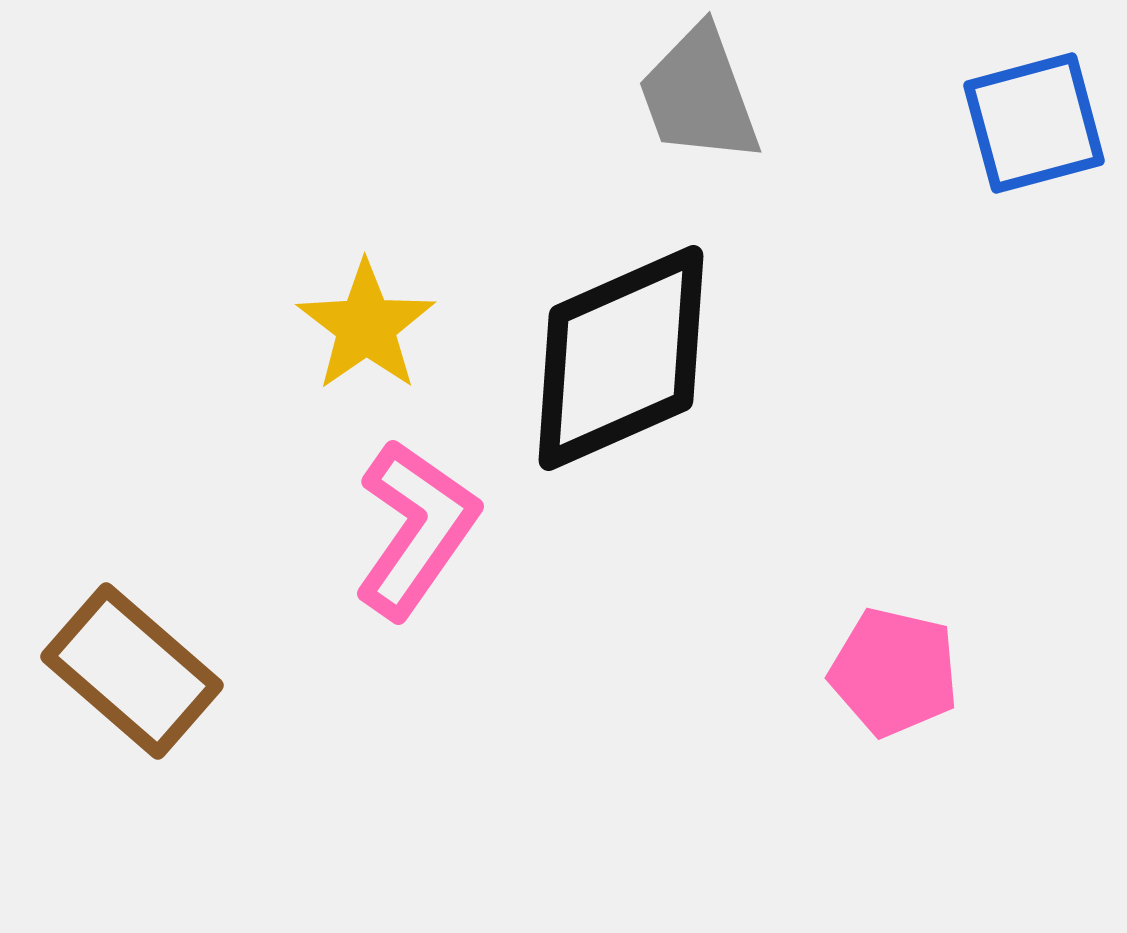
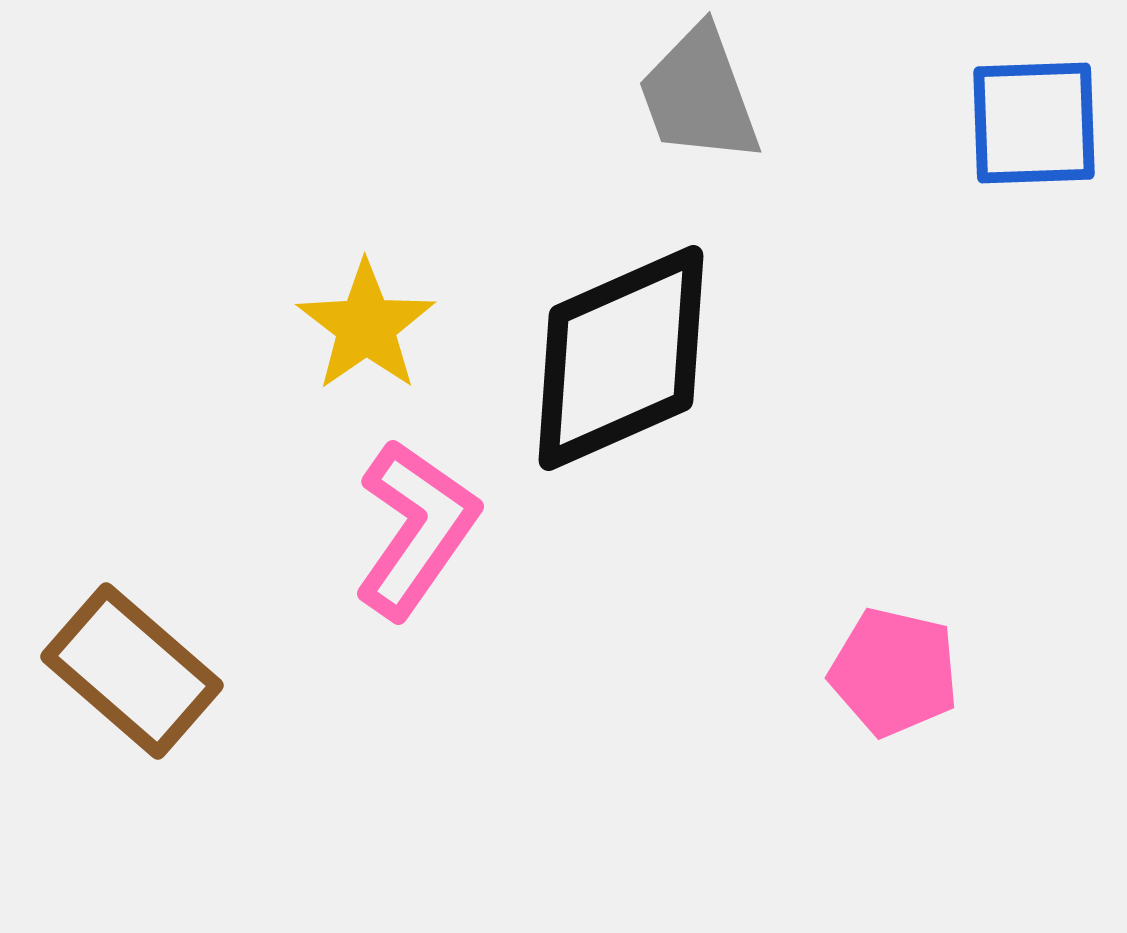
blue square: rotated 13 degrees clockwise
